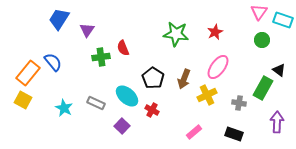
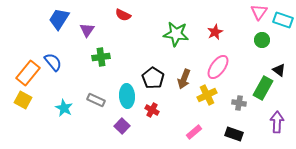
red semicircle: moved 33 px up; rotated 42 degrees counterclockwise
cyan ellipse: rotated 45 degrees clockwise
gray rectangle: moved 3 px up
